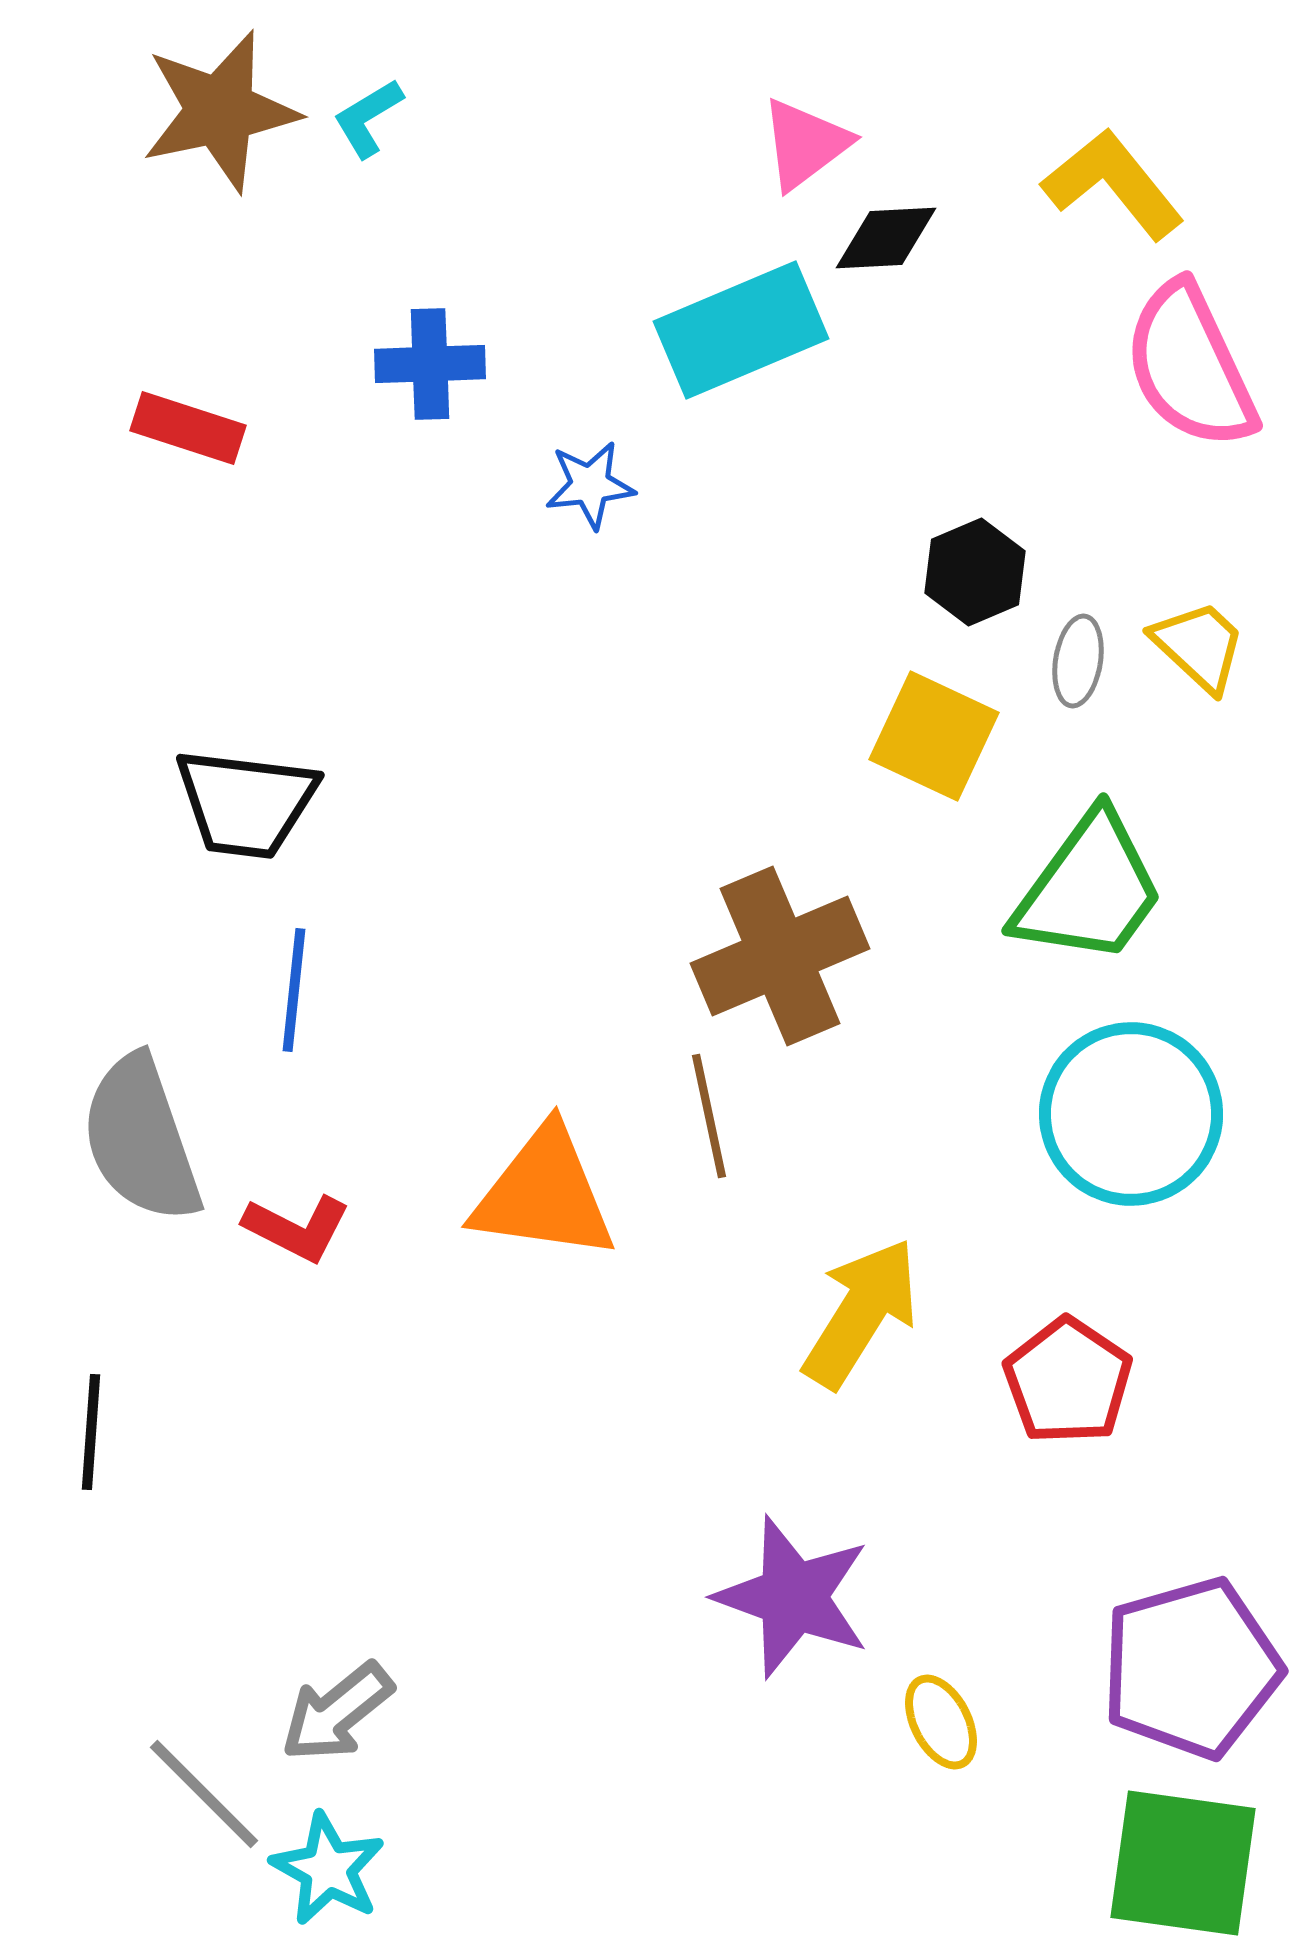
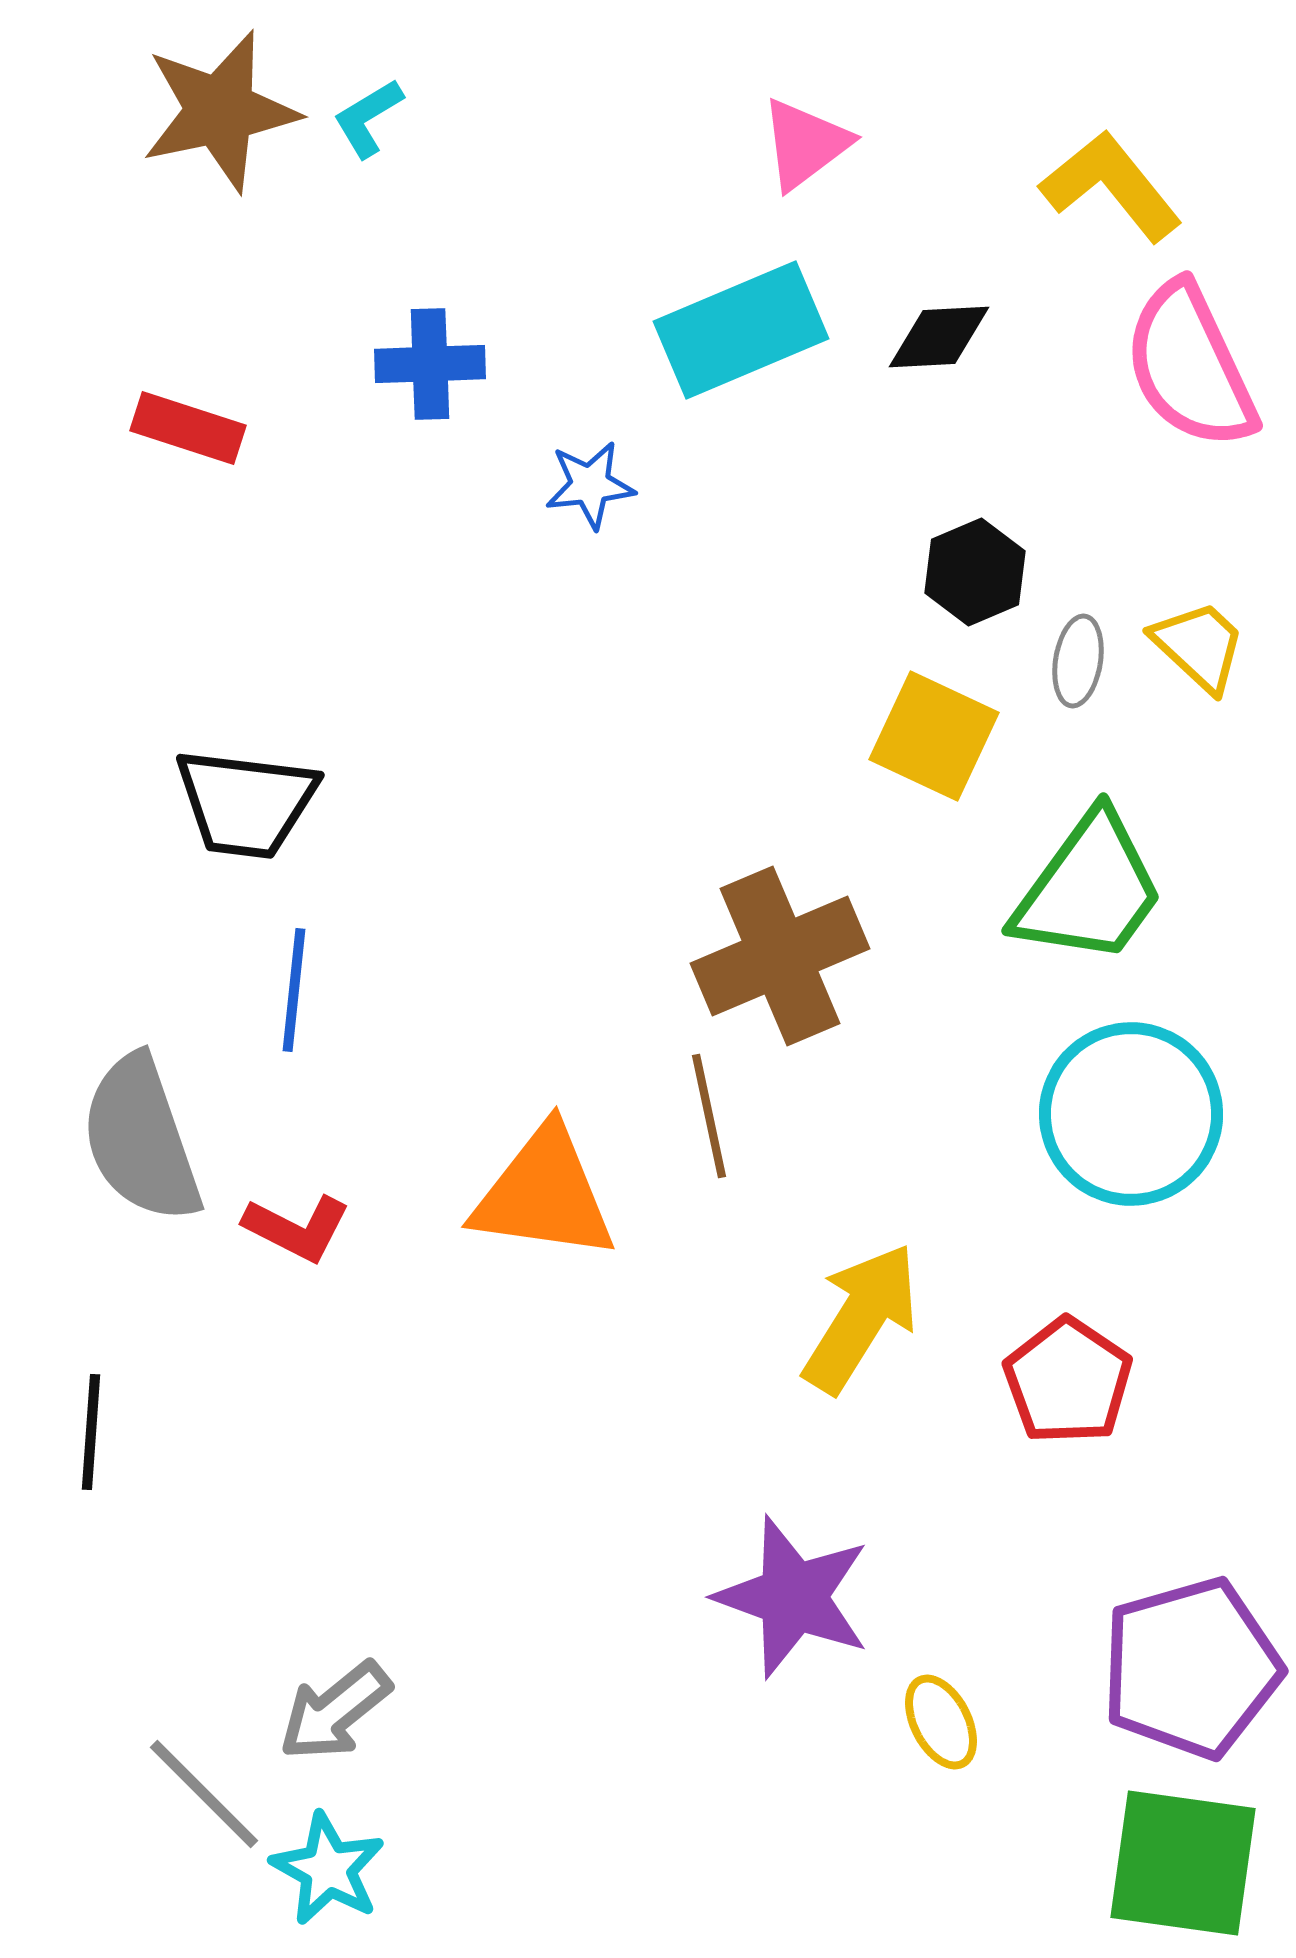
yellow L-shape: moved 2 px left, 2 px down
black diamond: moved 53 px right, 99 px down
yellow arrow: moved 5 px down
gray arrow: moved 2 px left, 1 px up
